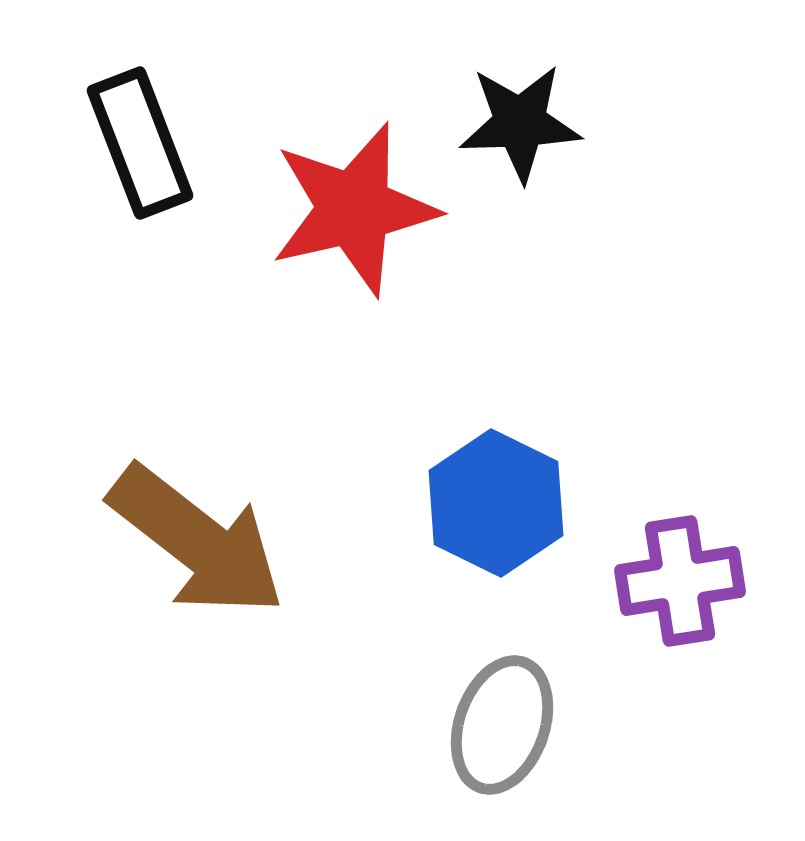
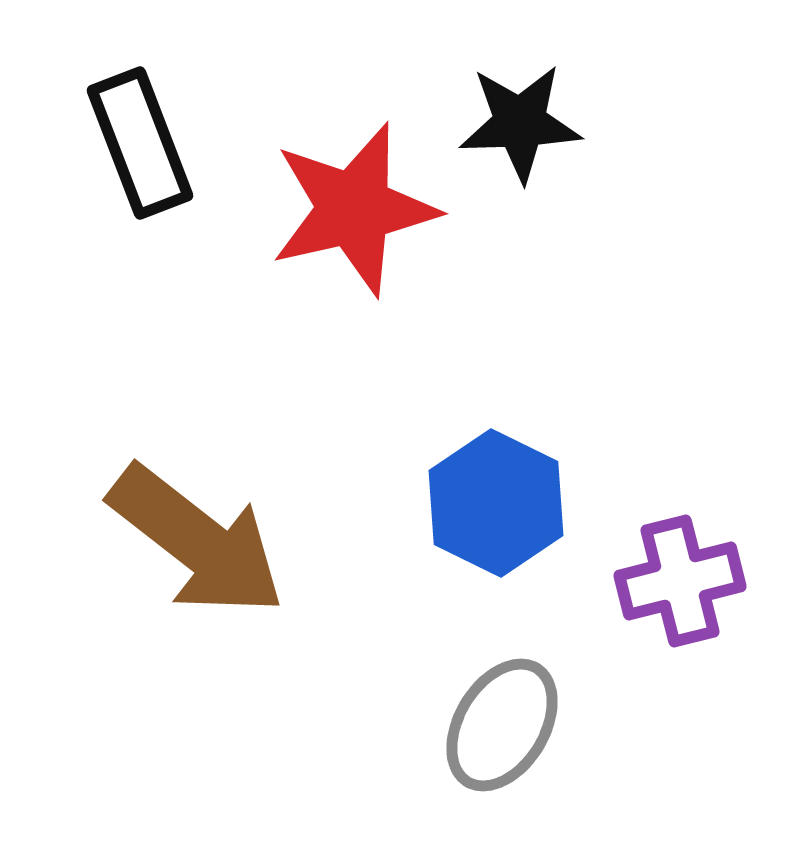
purple cross: rotated 5 degrees counterclockwise
gray ellipse: rotated 12 degrees clockwise
